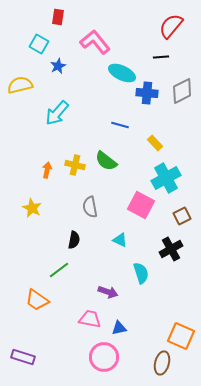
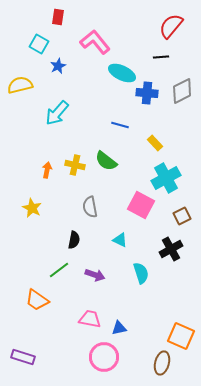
purple arrow: moved 13 px left, 17 px up
